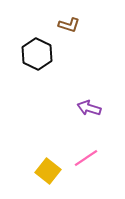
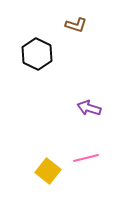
brown L-shape: moved 7 px right
pink line: rotated 20 degrees clockwise
